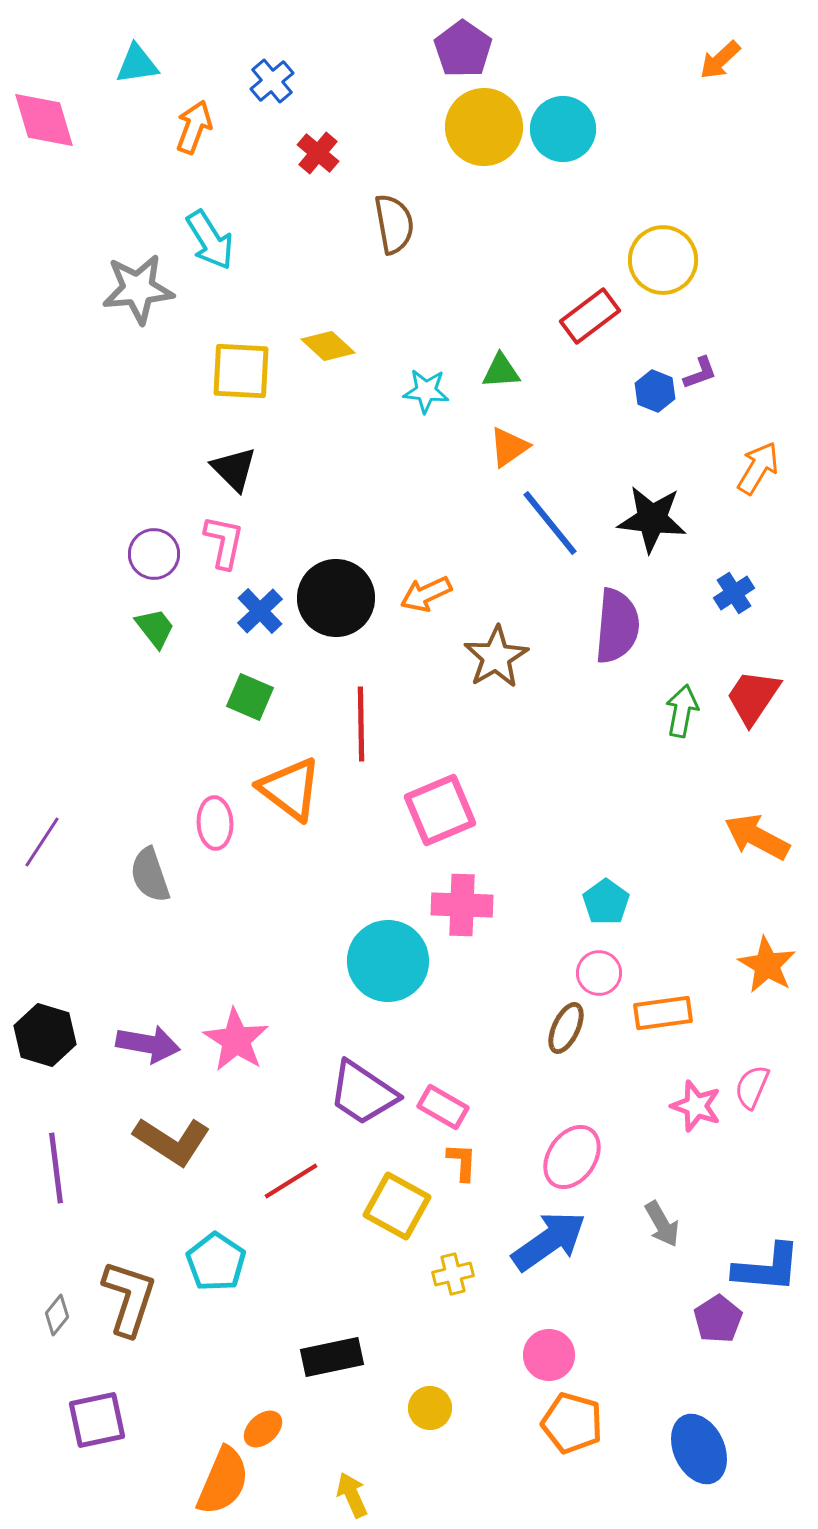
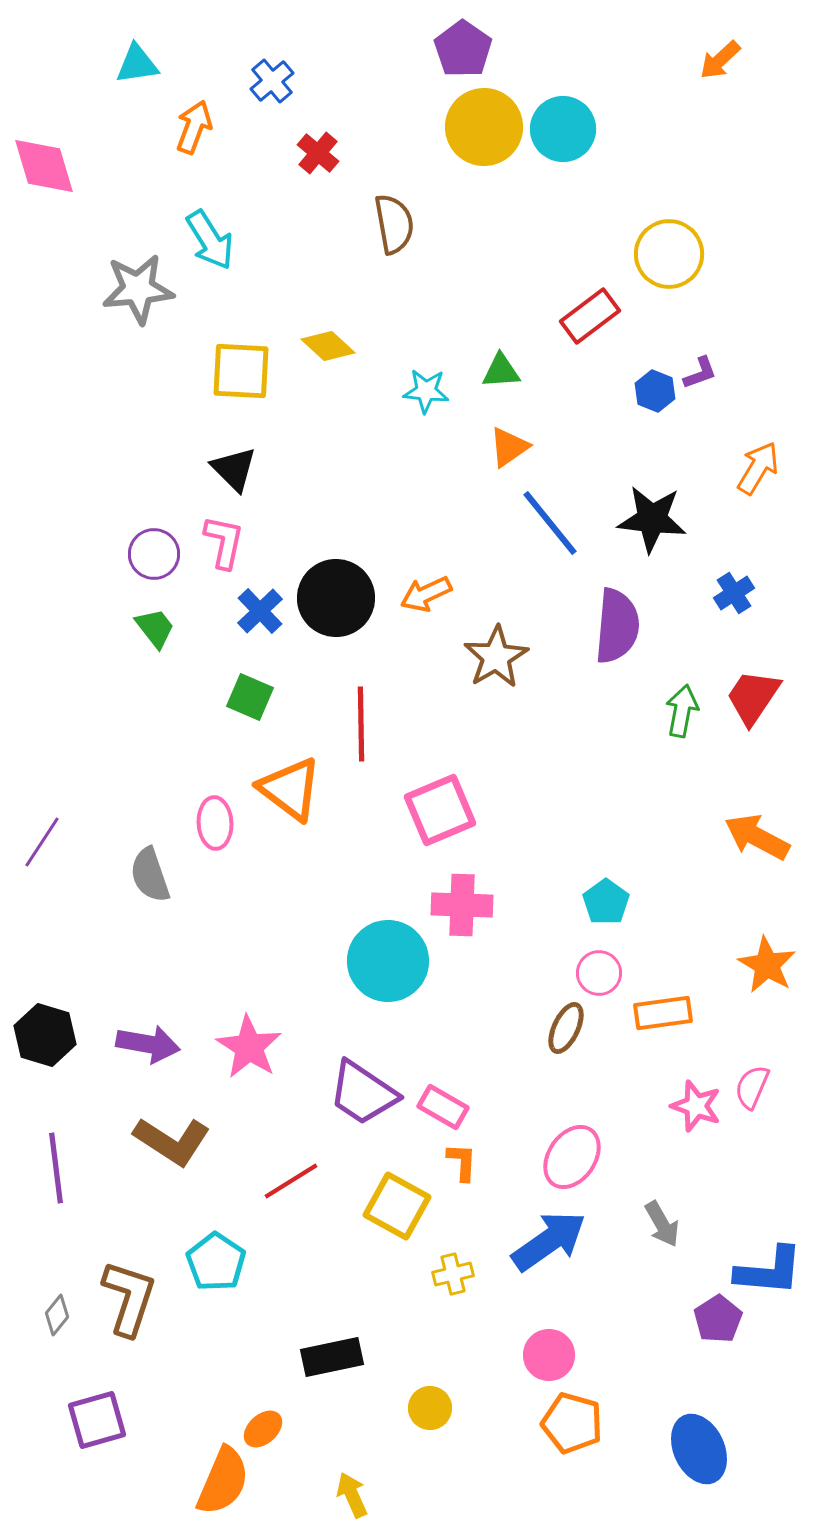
pink diamond at (44, 120): moved 46 px down
yellow circle at (663, 260): moved 6 px right, 6 px up
pink star at (236, 1040): moved 13 px right, 7 px down
blue L-shape at (767, 1268): moved 2 px right, 3 px down
purple square at (97, 1420): rotated 4 degrees counterclockwise
